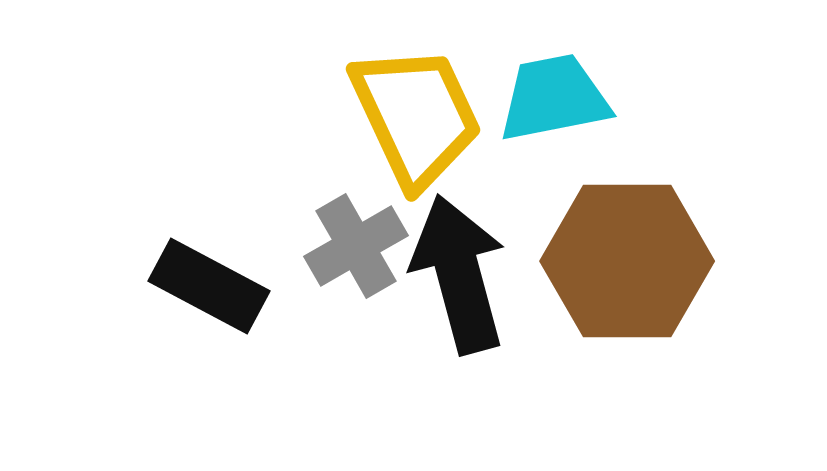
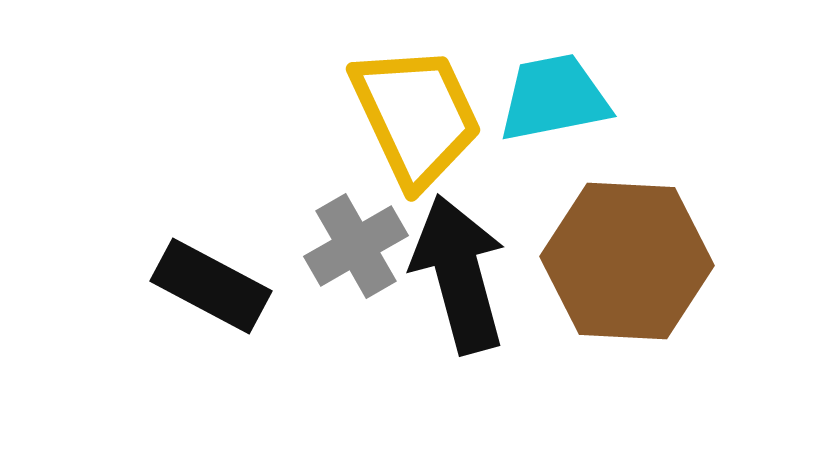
brown hexagon: rotated 3 degrees clockwise
black rectangle: moved 2 px right
